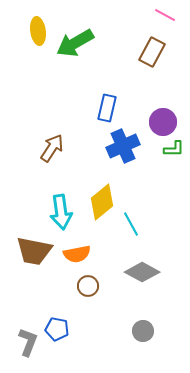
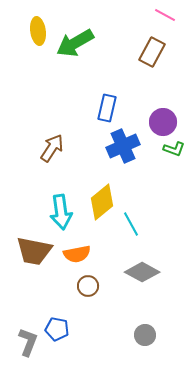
green L-shape: rotated 20 degrees clockwise
gray circle: moved 2 px right, 4 px down
